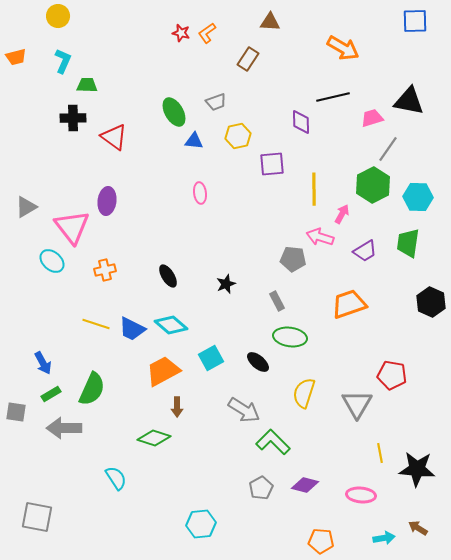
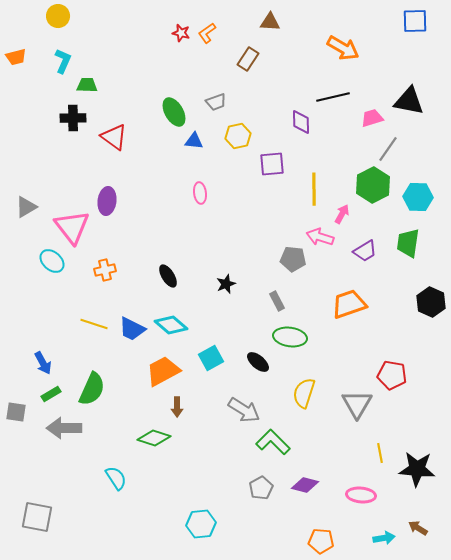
yellow line at (96, 324): moved 2 px left
